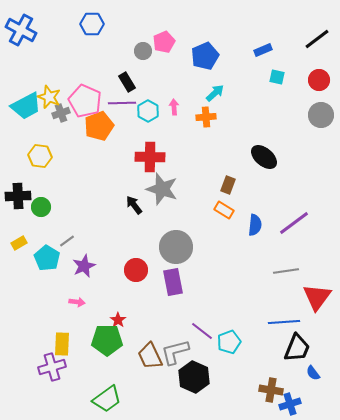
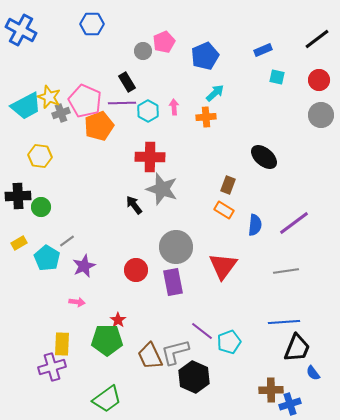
red triangle at (317, 297): moved 94 px left, 31 px up
brown cross at (271, 390): rotated 10 degrees counterclockwise
